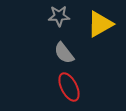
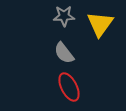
gray star: moved 5 px right
yellow triangle: rotated 24 degrees counterclockwise
